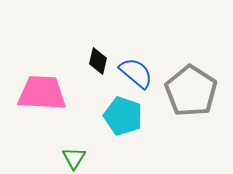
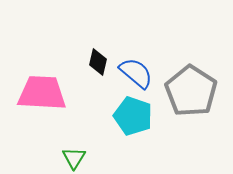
black diamond: moved 1 px down
cyan pentagon: moved 10 px right
